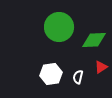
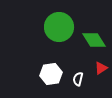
green diamond: rotated 60 degrees clockwise
red triangle: moved 1 px down
white semicircle: moved 2 px down
